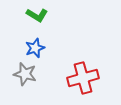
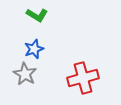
blue star: moved 1 px left, 1 px down
gray star: rotated 15 degrees clockwise
